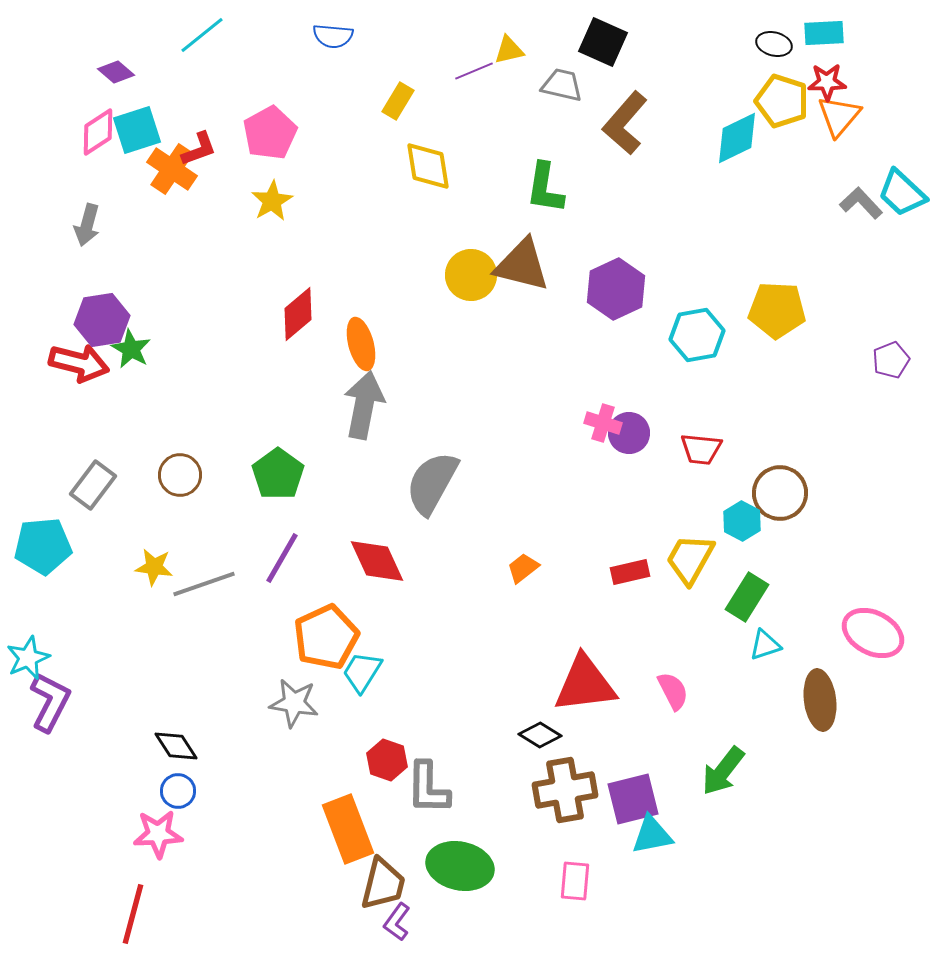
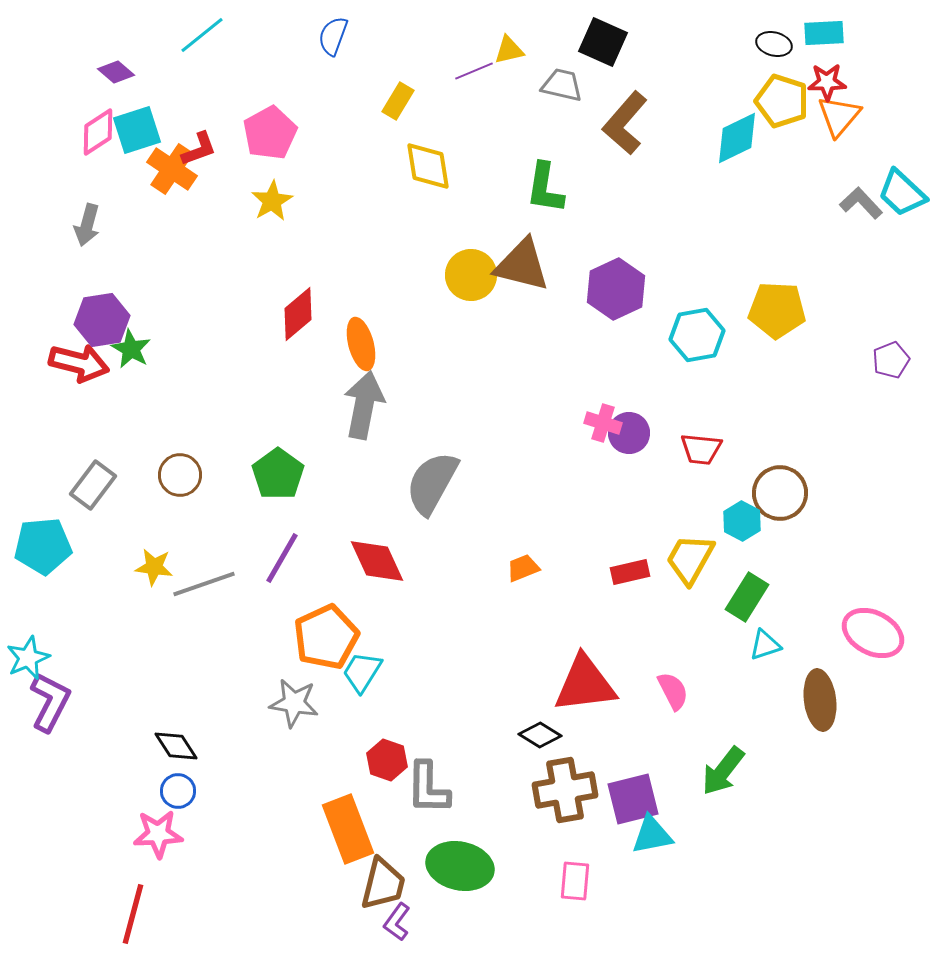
blue semicircle at (333, 36): rotated 105 degrees clockwise
orange trapezoid at (523, 568): rotated 16 degrees clockwise
